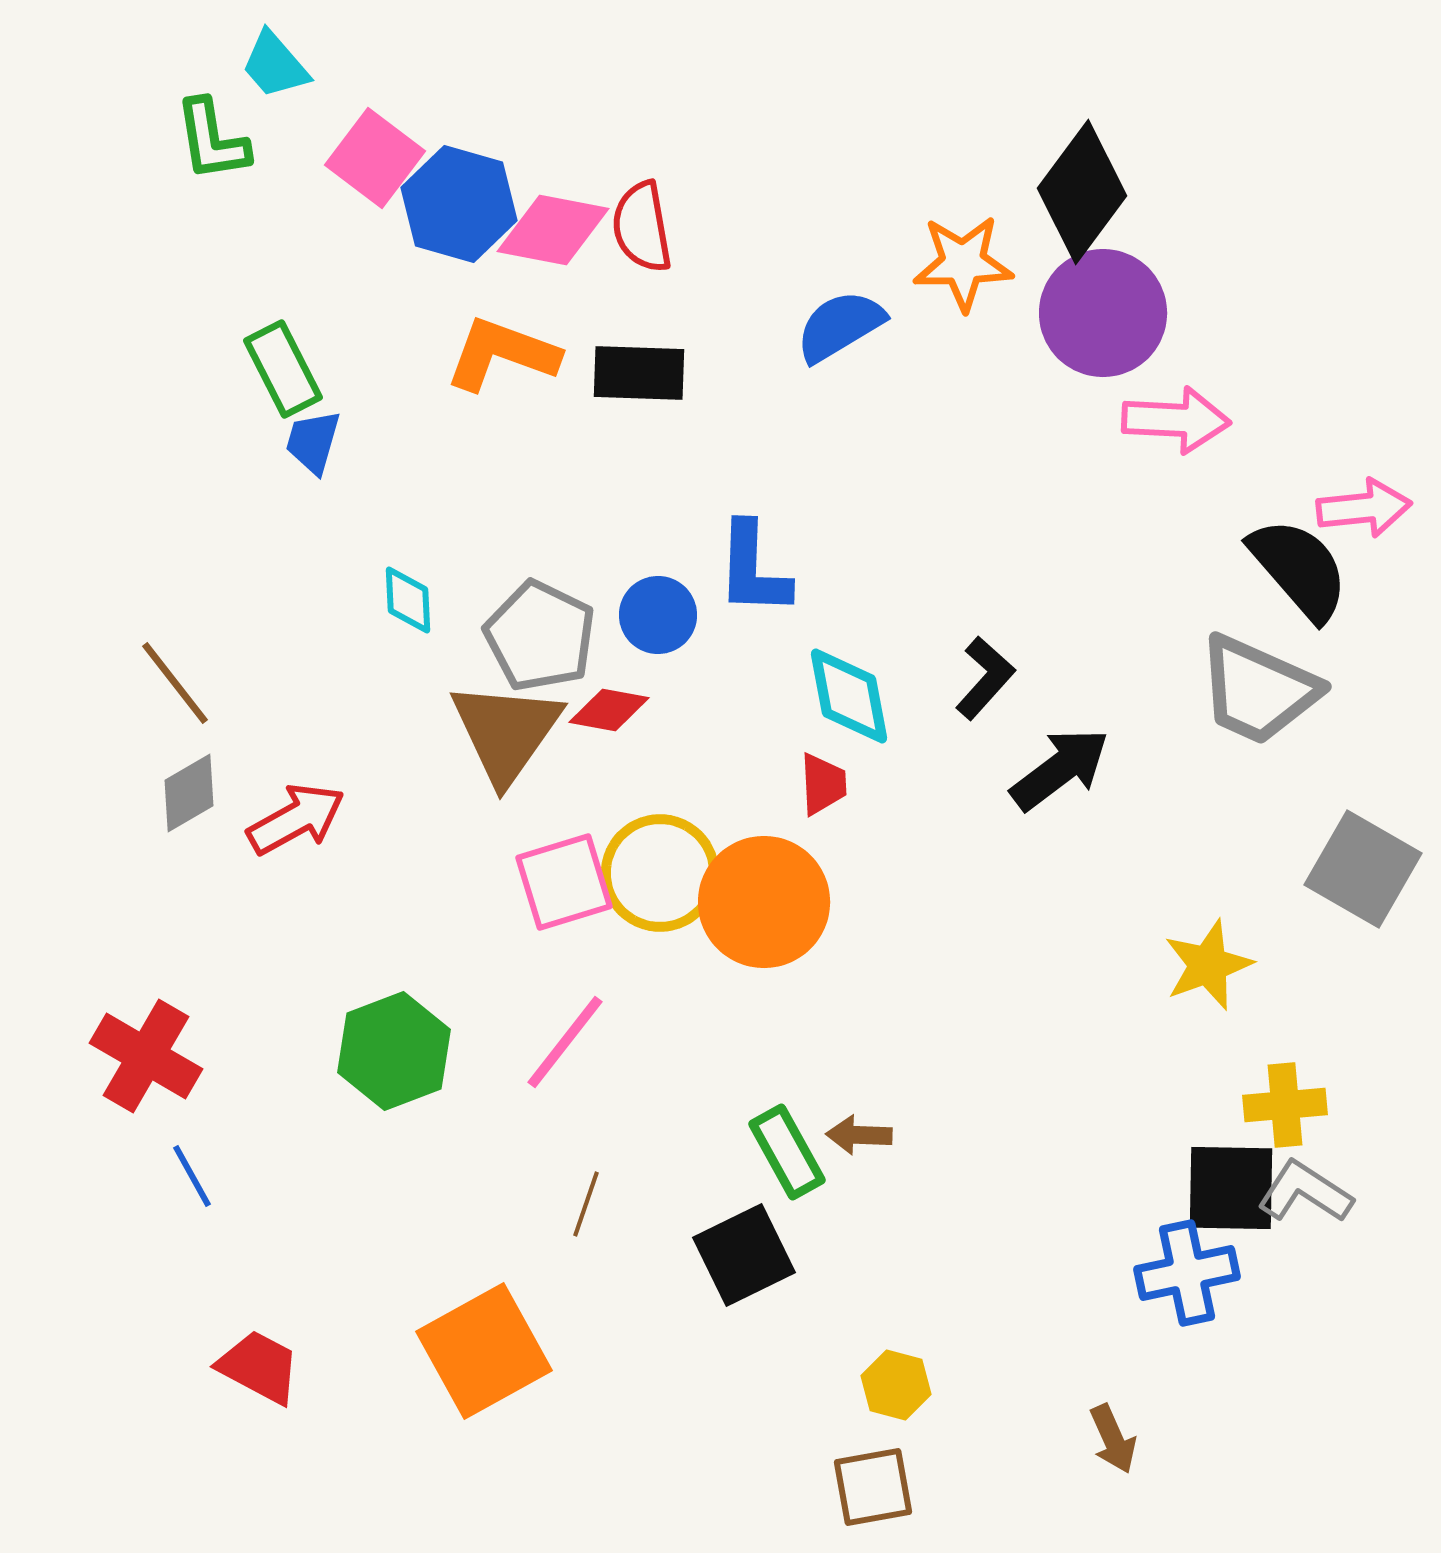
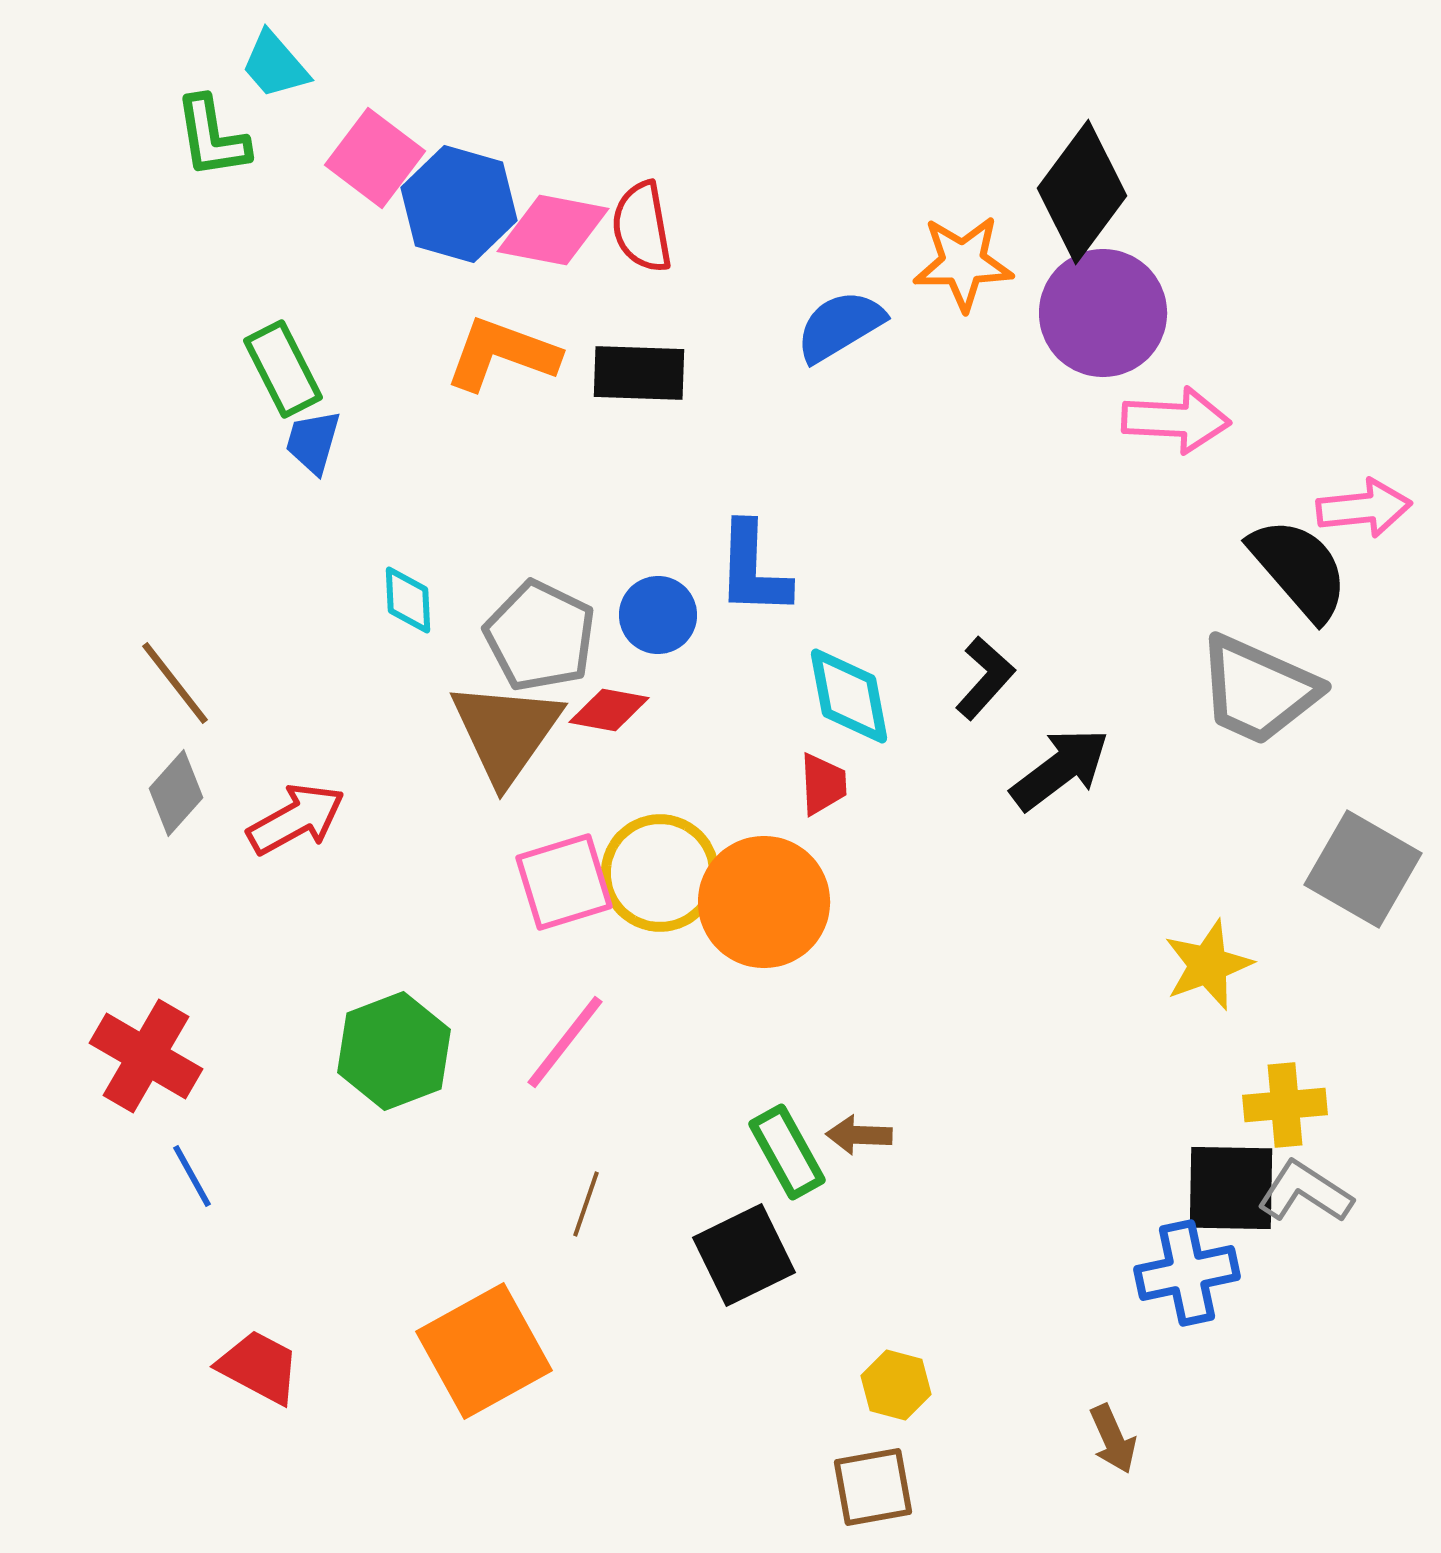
green L-shape at (212, 140): moved 3 px up
gray diamond at (189, 793): moved 13 px left; rotated 18 degrees counterclockwise
